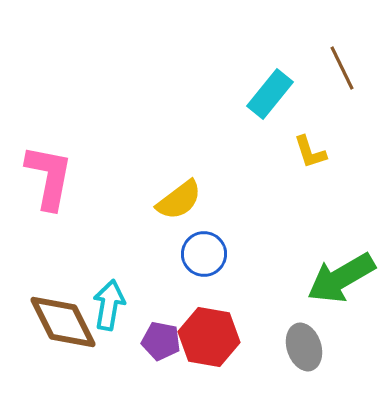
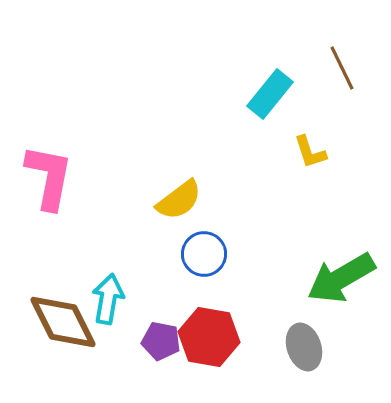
cyan arrow: moved 1 px left, 6 px up
